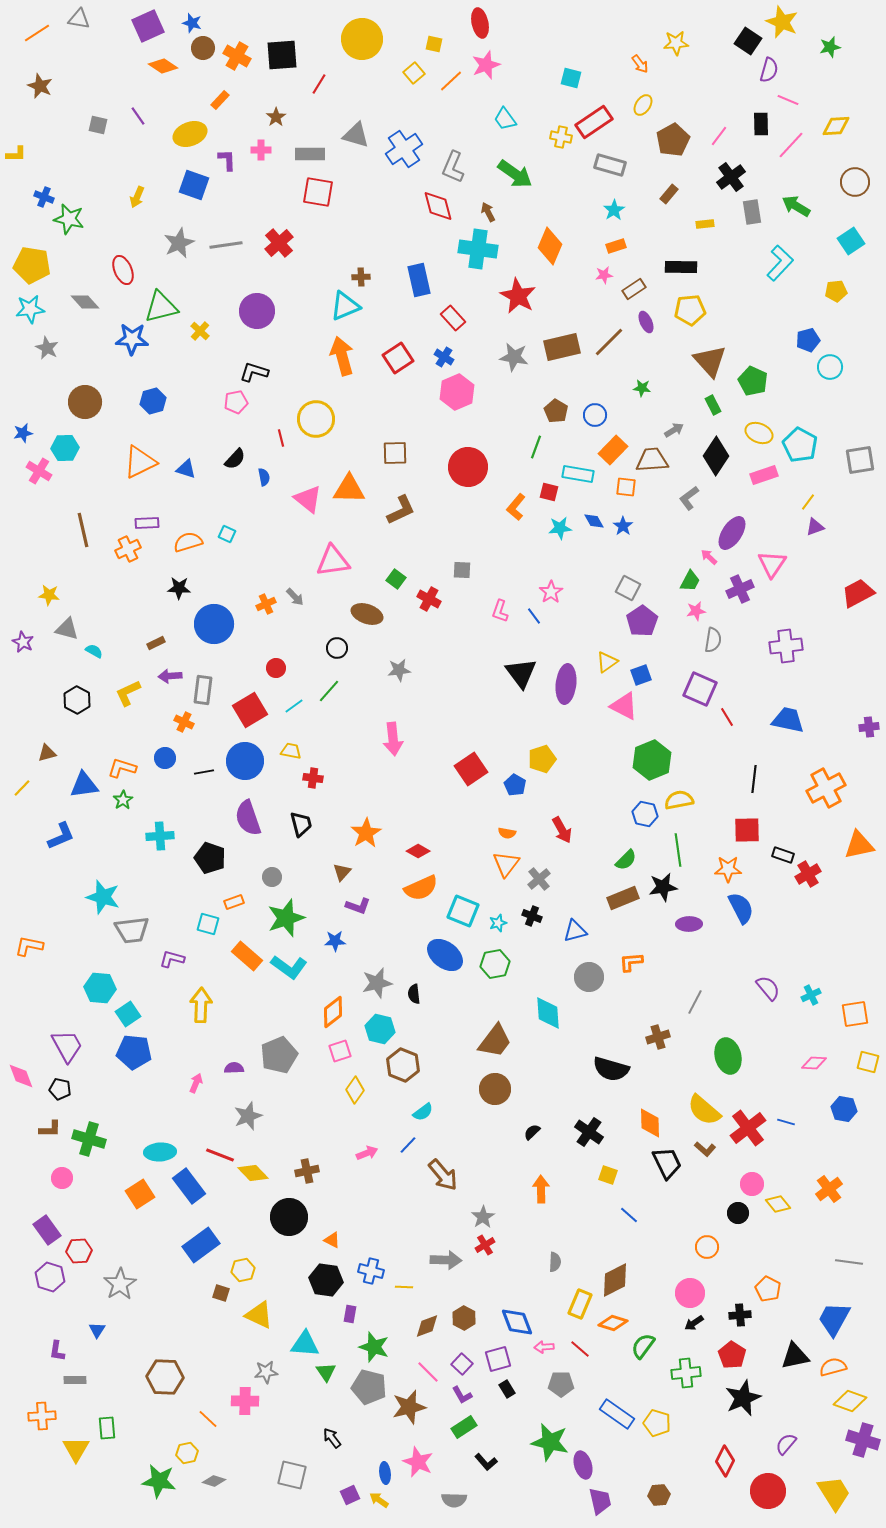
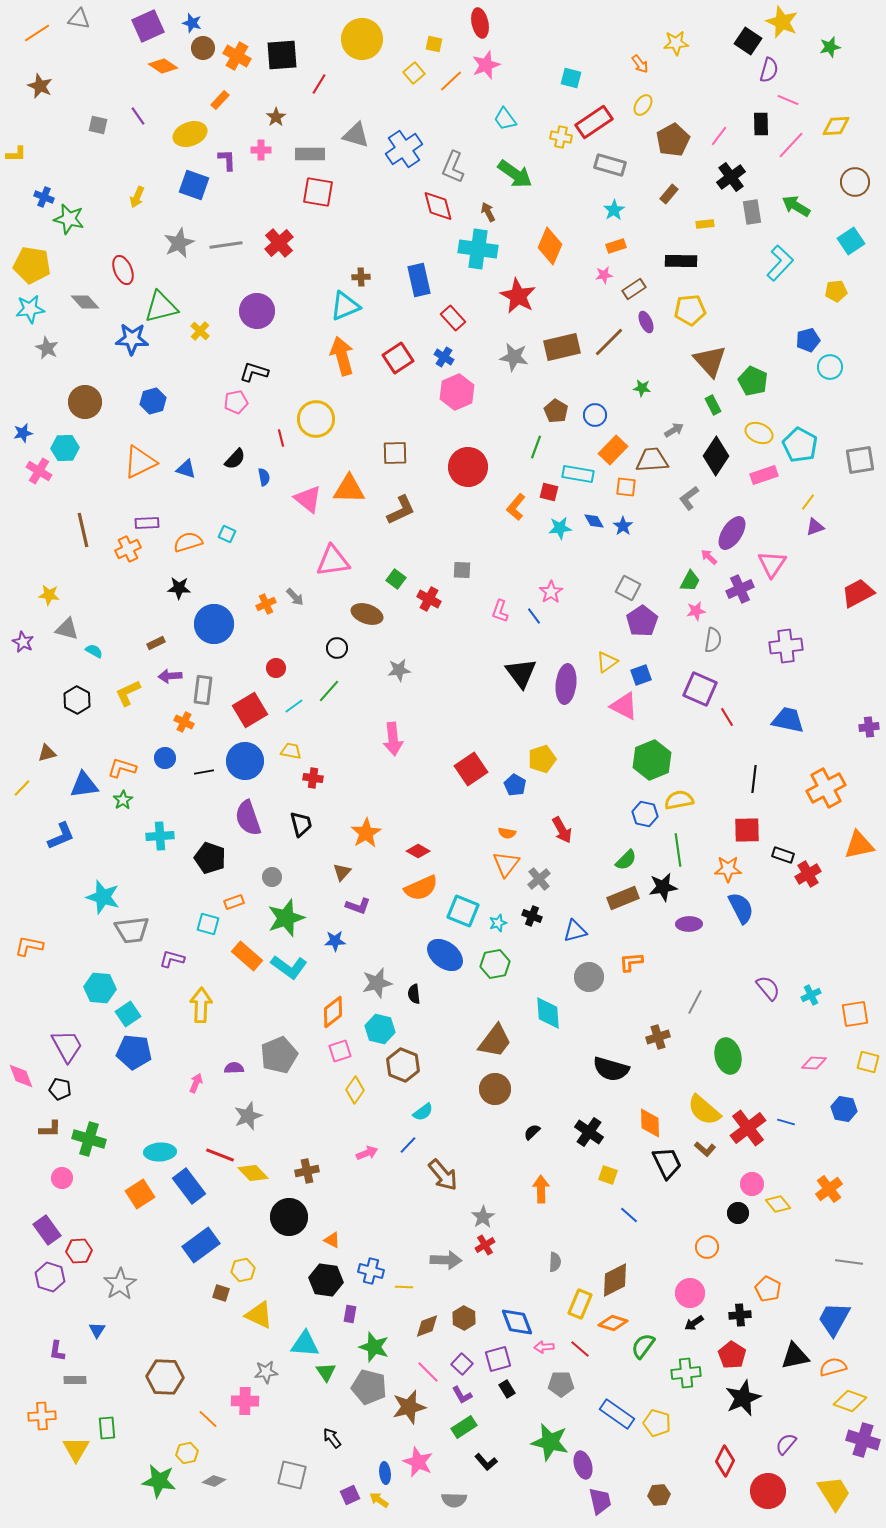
black rectangle at (681, 267): moved 6 px up
